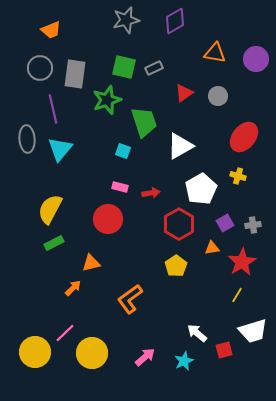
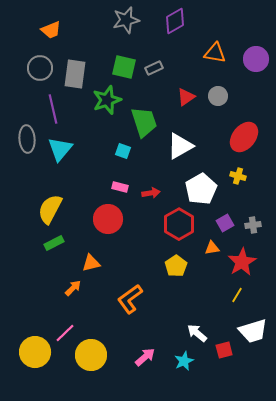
red triangle at (184, 93): moved 2 px right, 4 px down
yellow circle at (92, 353): moved 1 px left, 2 px down
